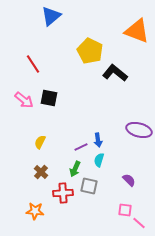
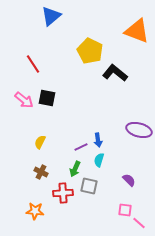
black square: moved 2 px left
brown cross: rotated 16 degrees counterclockwise
